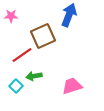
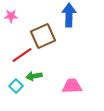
blue arrow: rotated 20 degrees counterclockwise
pink trapezoid: rotated 15 degrees clockwise
